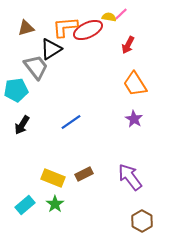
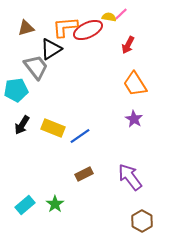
blue line: moved 9 px right, 14 px down
yellow rectangle: moved 50 px up
